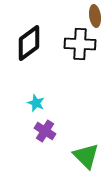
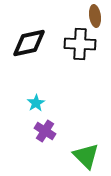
black diamond: rotated 24 degrees clockwise
cyan star: rotated 18 degrees clockwise
